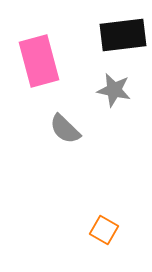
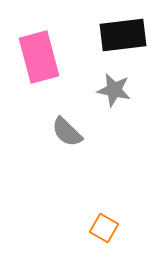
pink rectangle: moved 4 px up
gray semicircle: moved 2 px right, 3 px down
orange square: moved 2 px up
